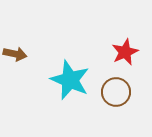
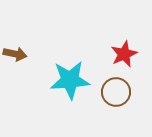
red star: moved 1 px left, 2 px down
cyan star: rotated 27 degrees counterclockwise
